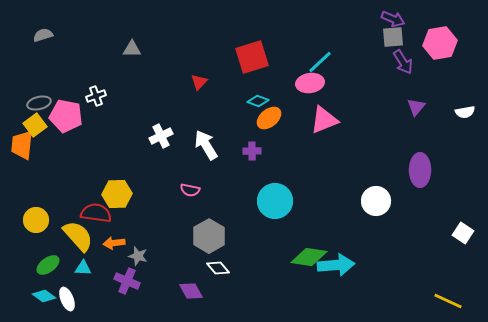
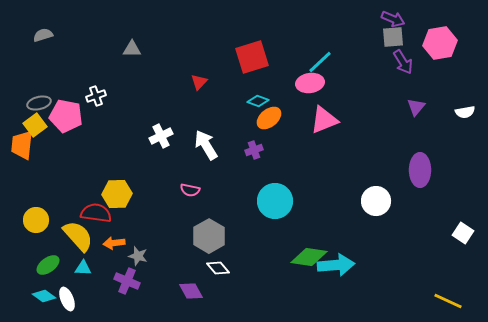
purple cross at (252, 151): moved 2 px right, 1 px up; rotated 18 degrees counterclockwise
